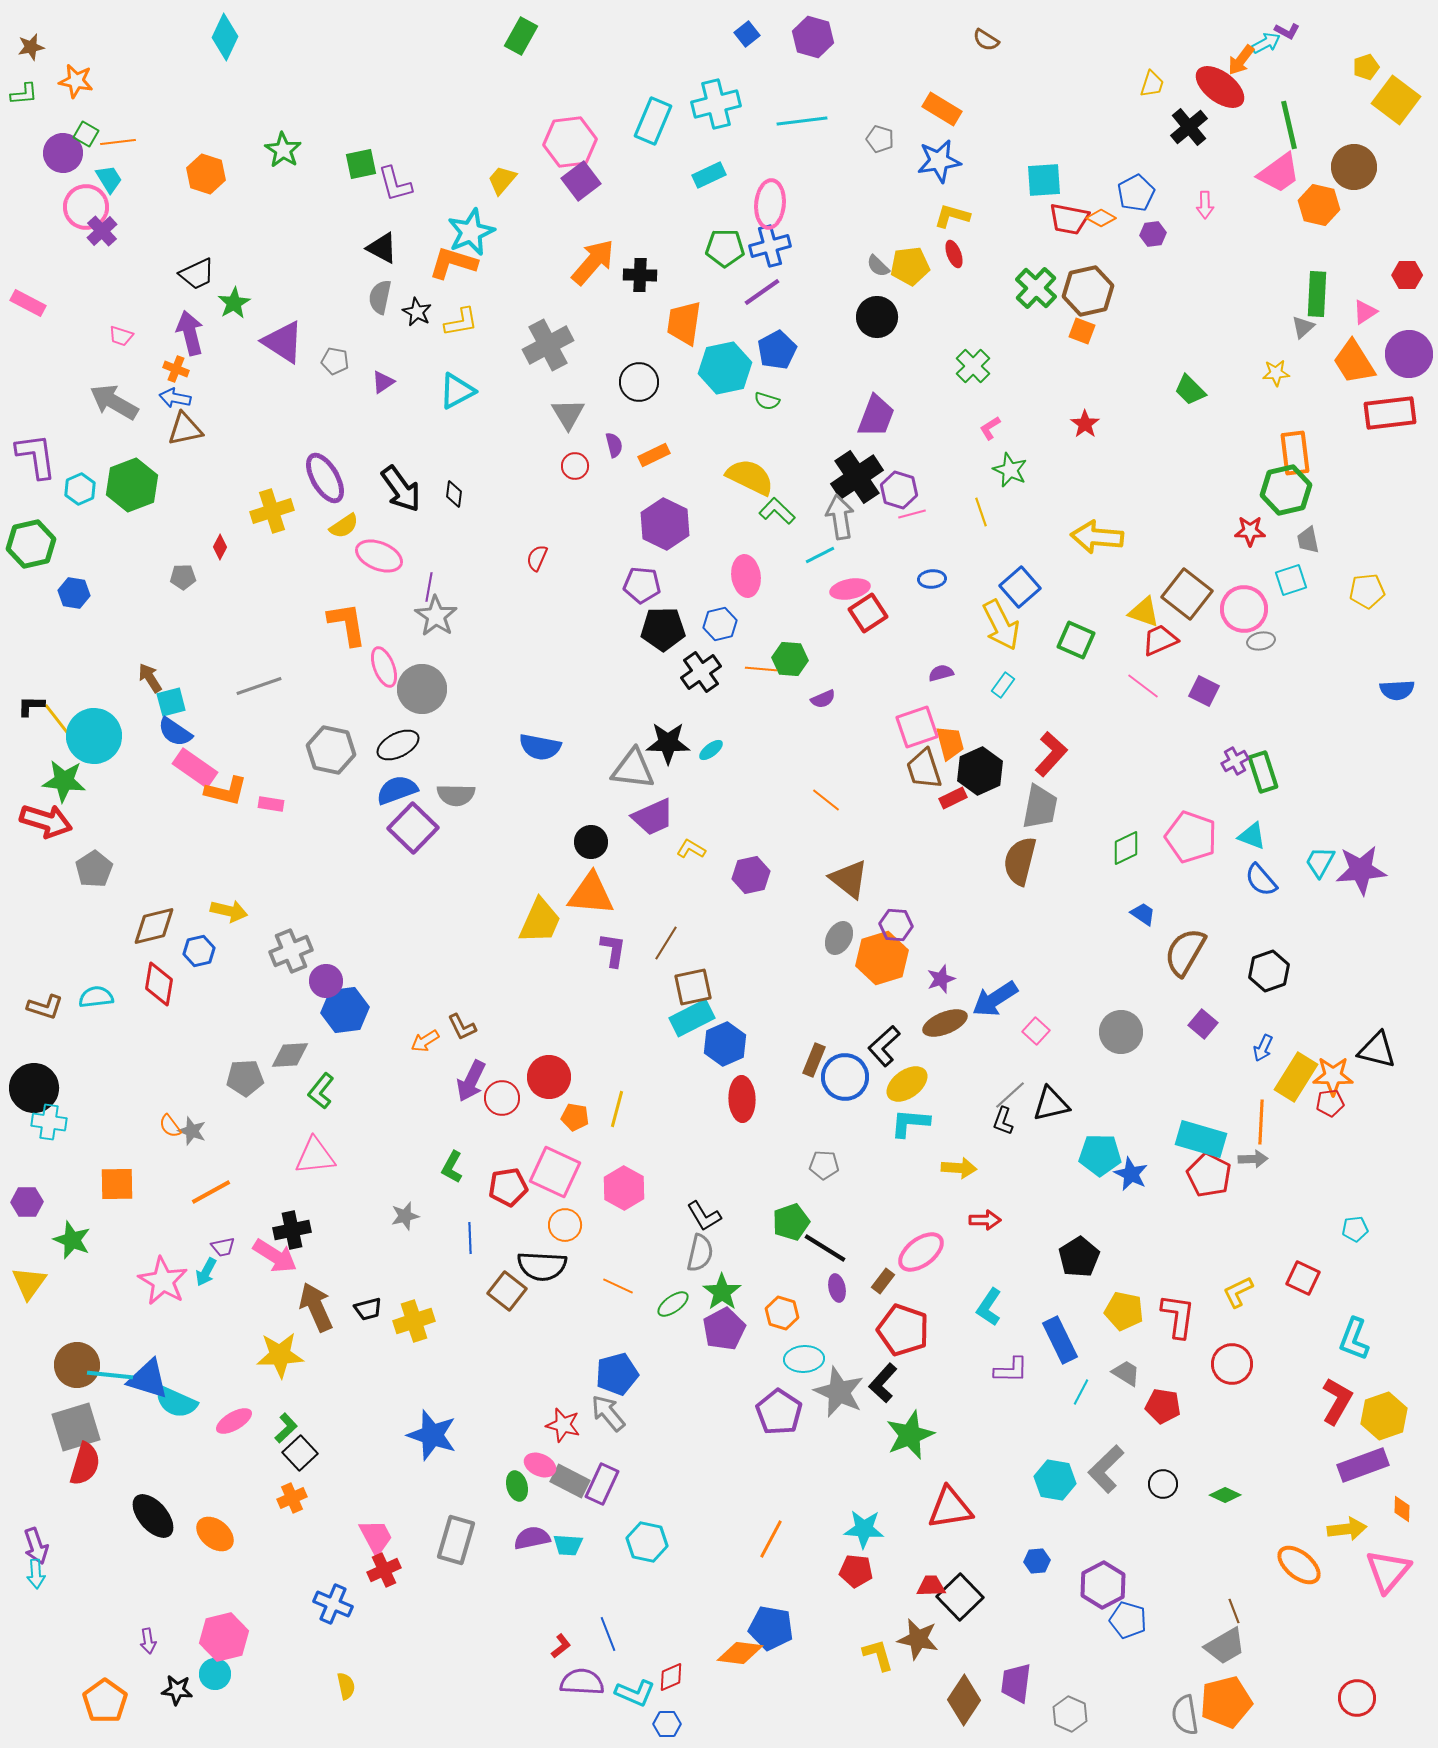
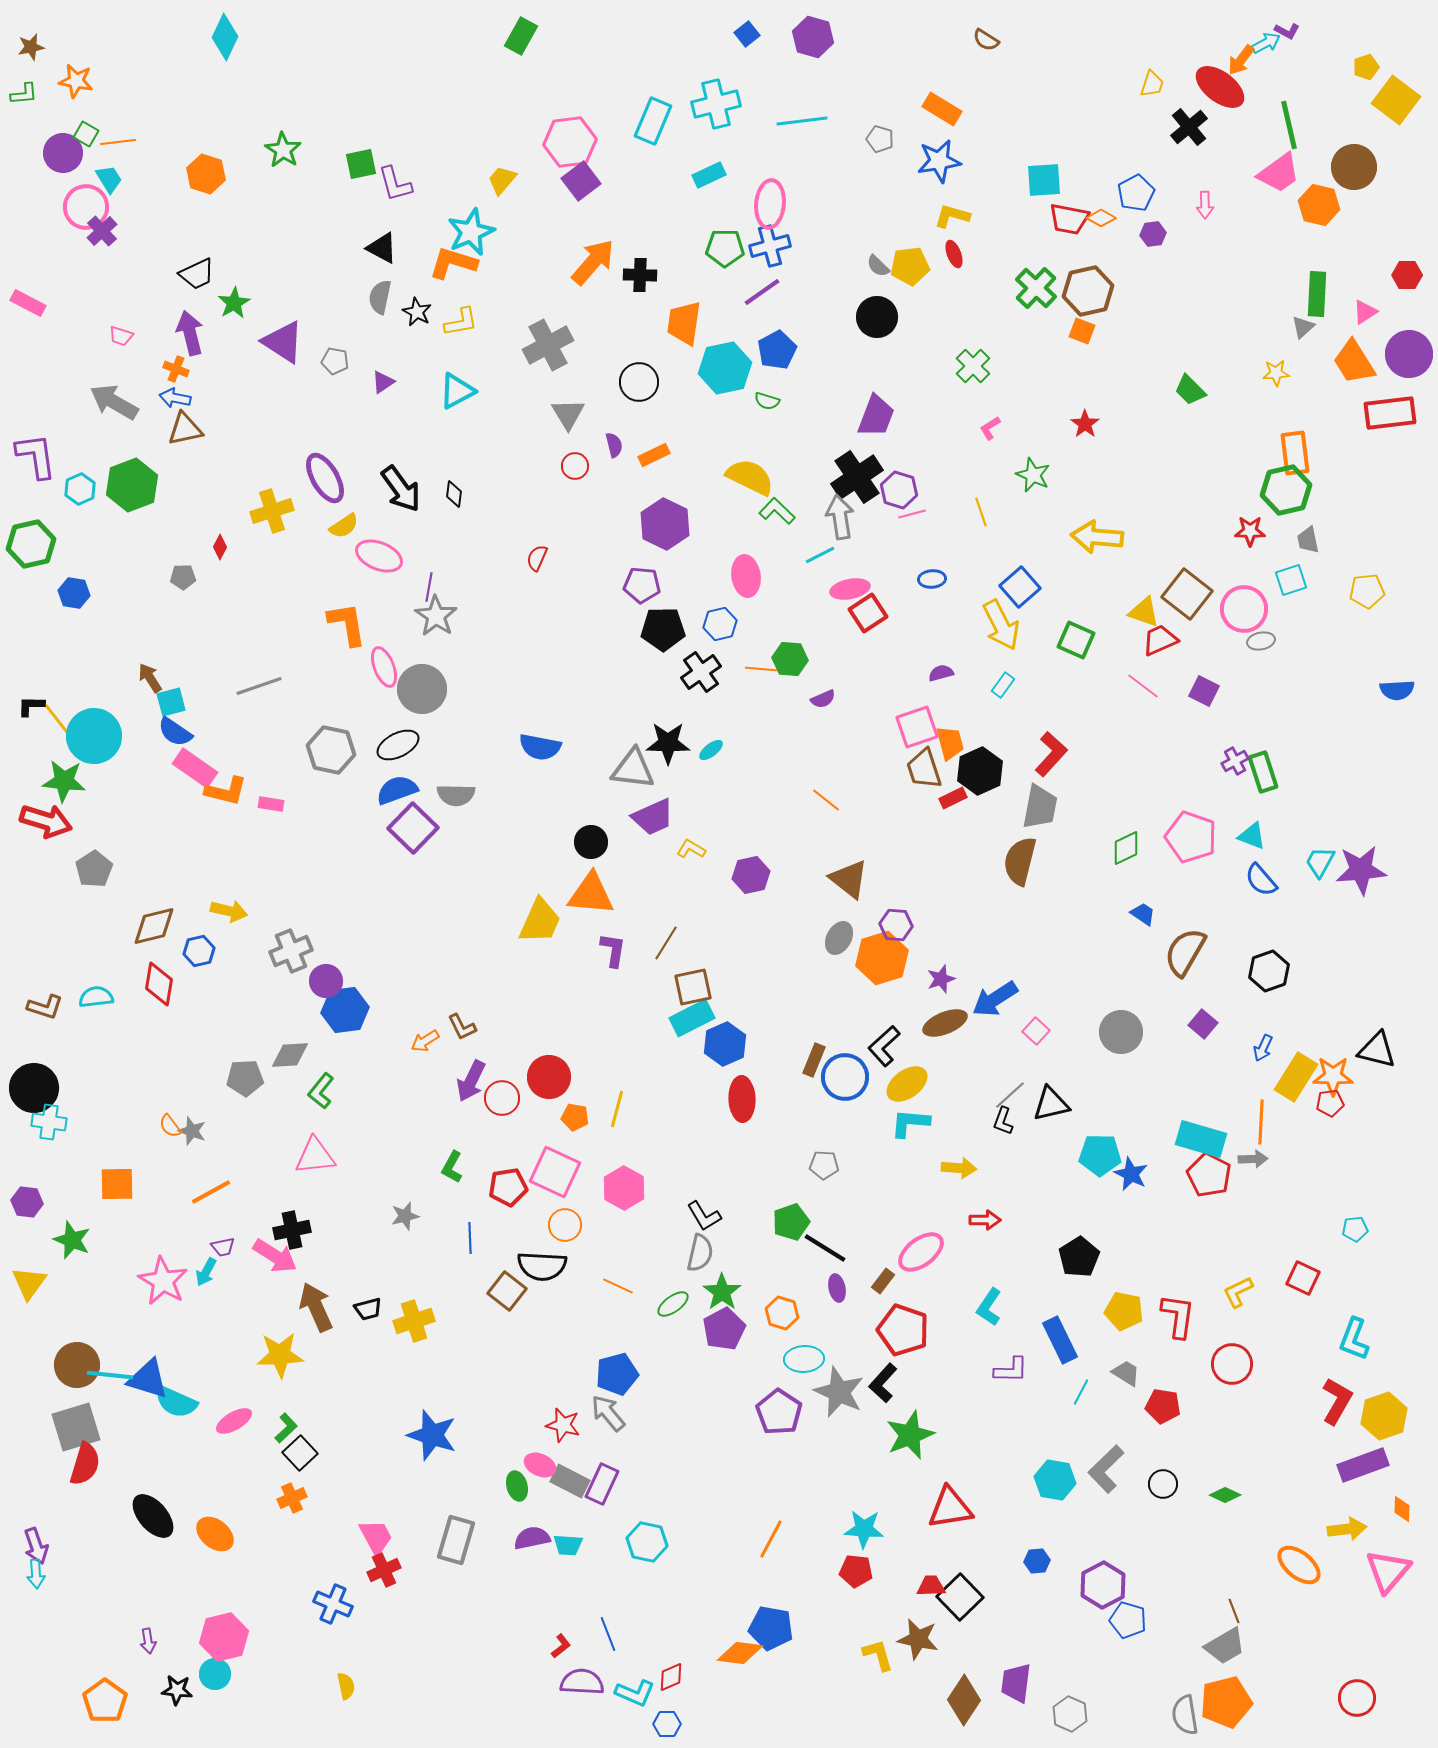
green star at (1010, 470): moved 23 px right, 5 px down
purple hexagon at (27, 1202): rotated 8 degrees clockwise
